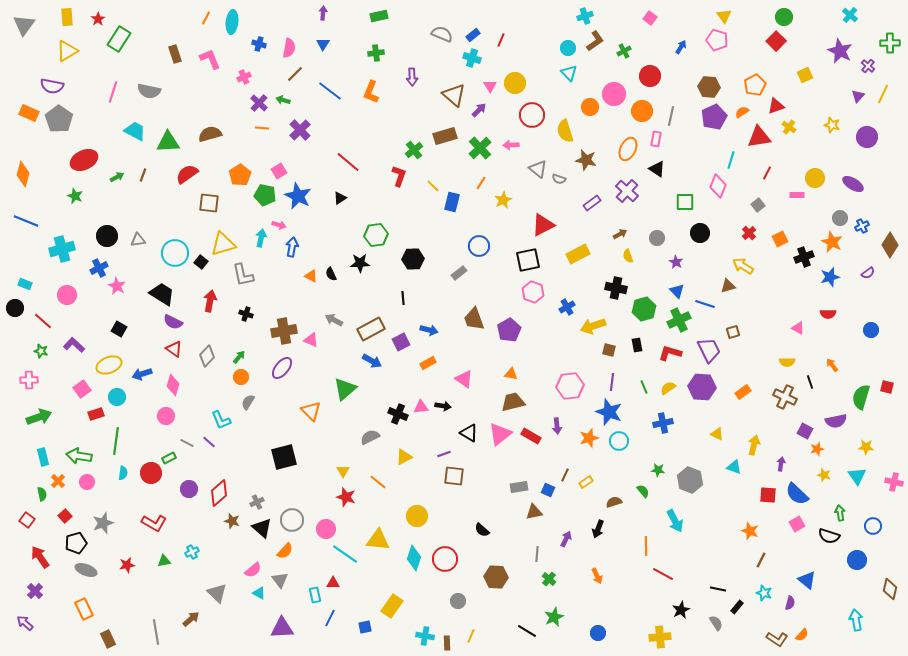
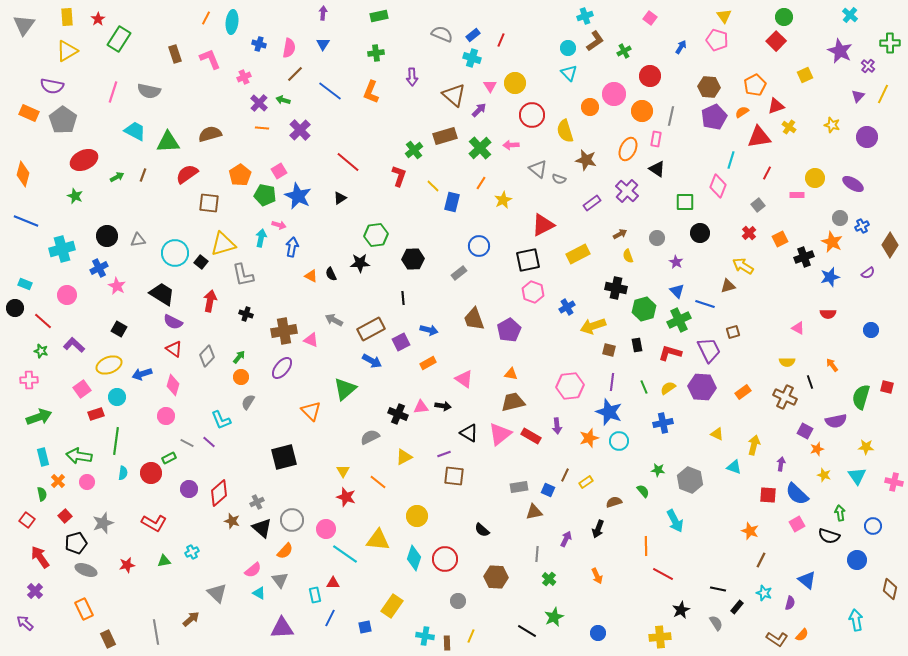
gray pentagon at (59, 119): moved 4 px right, 1 px down
